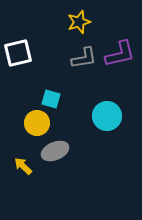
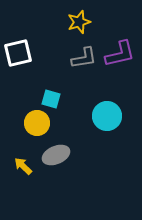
gray ellipse: moved 1 px right, 4 px down
